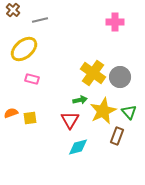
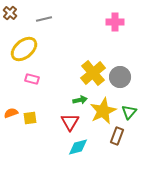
brown cross: moved 3 px left, 3 px down
gray line: moved 4 px right, 1 px up
yellow cross: rotated 15 degrees clockwise
green triangle: rotated 21 degrees clockwise
red triangle: moved 2 px down
